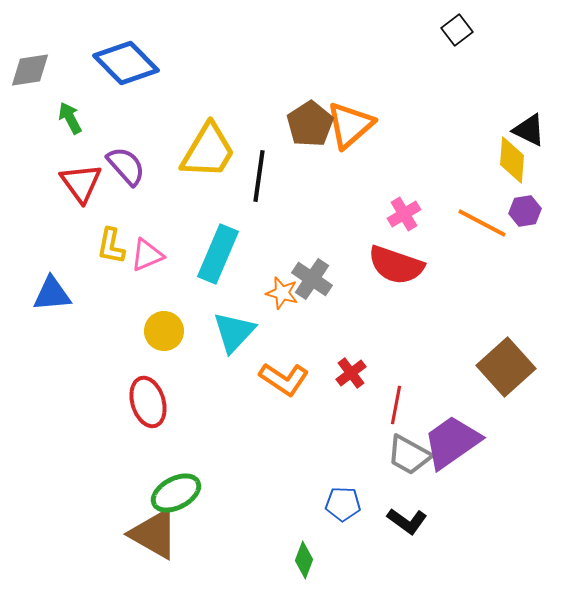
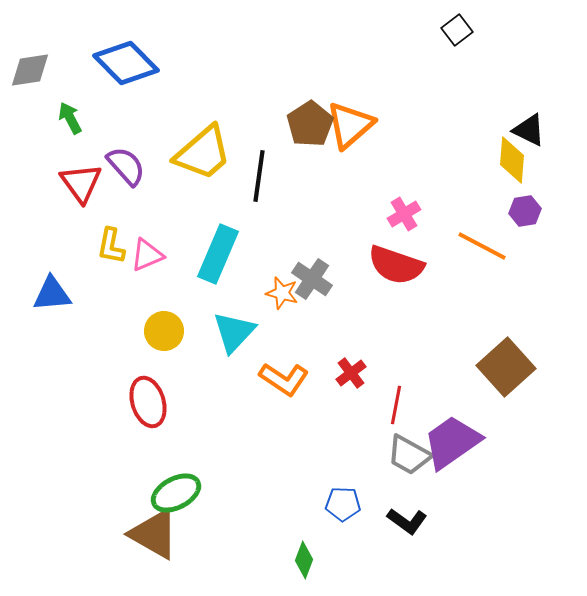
yellow trapezoid: moved 5 px left, 2 px down; rotated 18 degrees clockwise
orange line: moved 23 px down
